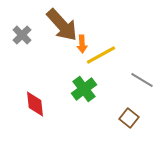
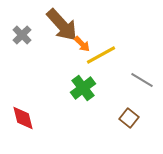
orange arrow: rotated 42 degrees counterclockwise
green cross: moved 1 px left, 1 px up
red diamond: moved 12 px left, 14 px down; rotated 8 degrees counterclockwise
